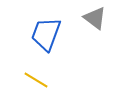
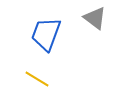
yellow line: moved 1 px right, 1 px up
